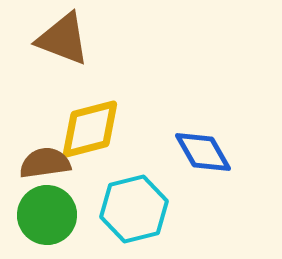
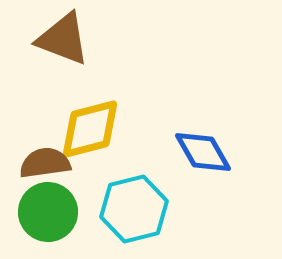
green circle: moved 1 px right, 3 px up
